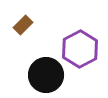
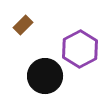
black circle: moved 1 px left, 1 px down
